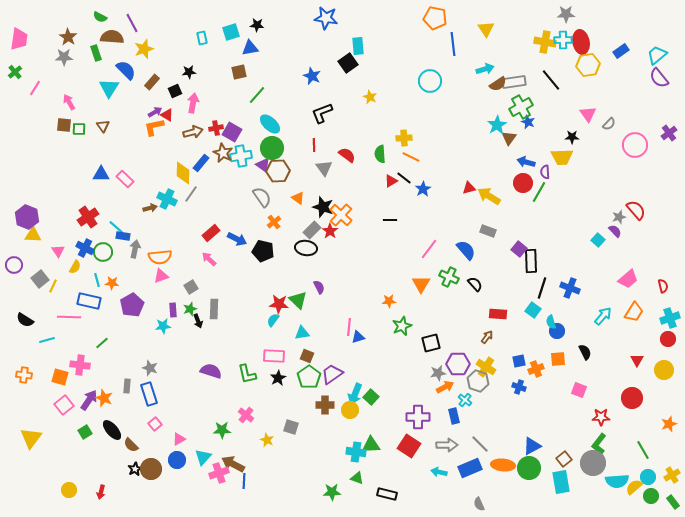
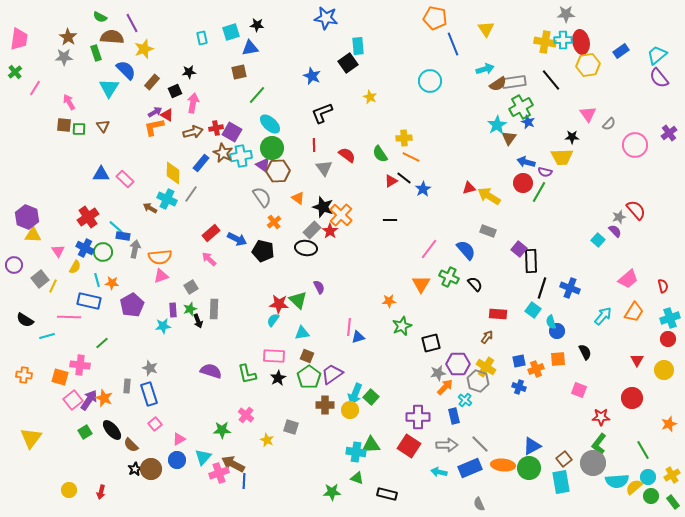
blue line at (453, 44): rotated 15 degrees counterclockwise
green semicircle at (380, 154): rotated 30 degrees counterclockwise
purple semicircle at (545, 172): rotated 72 degrees counterclockwise
yellow diamond at (183, 173): moved 10 px left
brown arrow at (150, 208): rotated 136 degrees counterclockwise
cyan line at (47, 340): moved 4 px up
orange arrow at (445, 387): rotated 18 degrees counterclockwise
pink square at (64, 405): moved 9 px right, 5 px up
